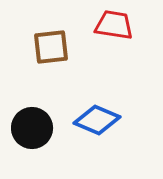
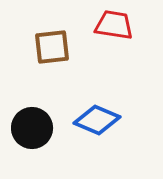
brown square: moved 1 px right
